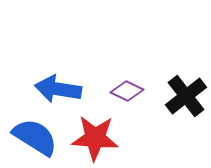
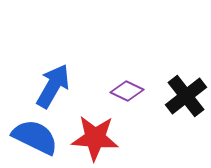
blue arrow: moved 5 px left, 3 px up; rotated 111 degrees clockwise
blue semicircle: rotated 6 degrees counterclockwise
